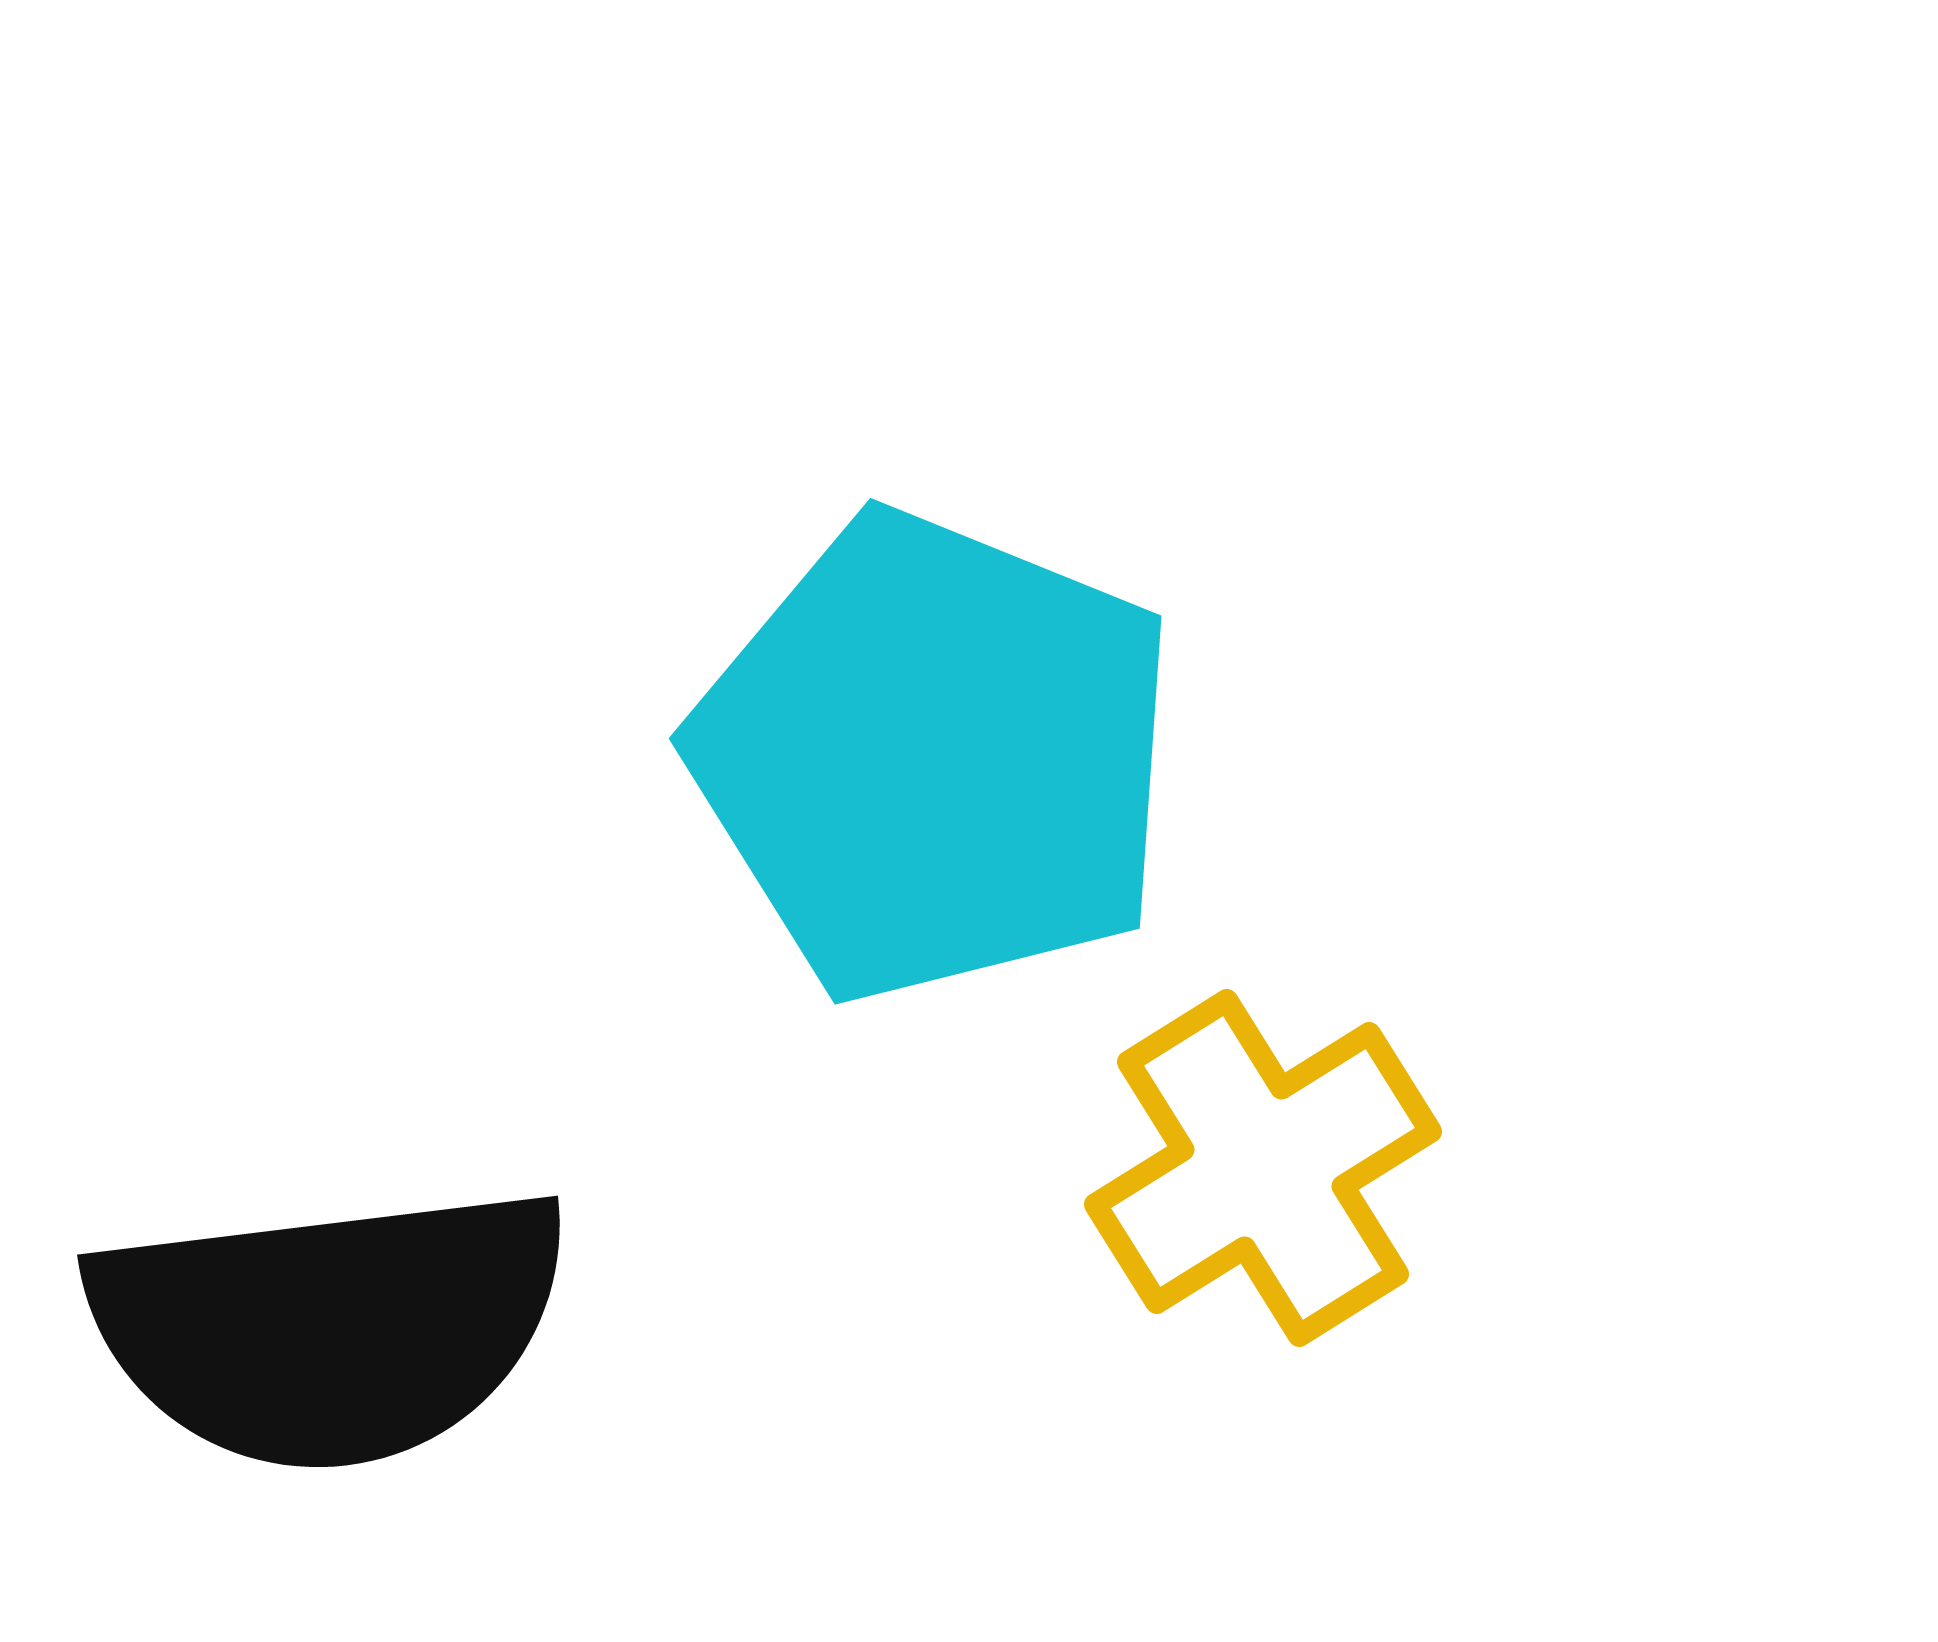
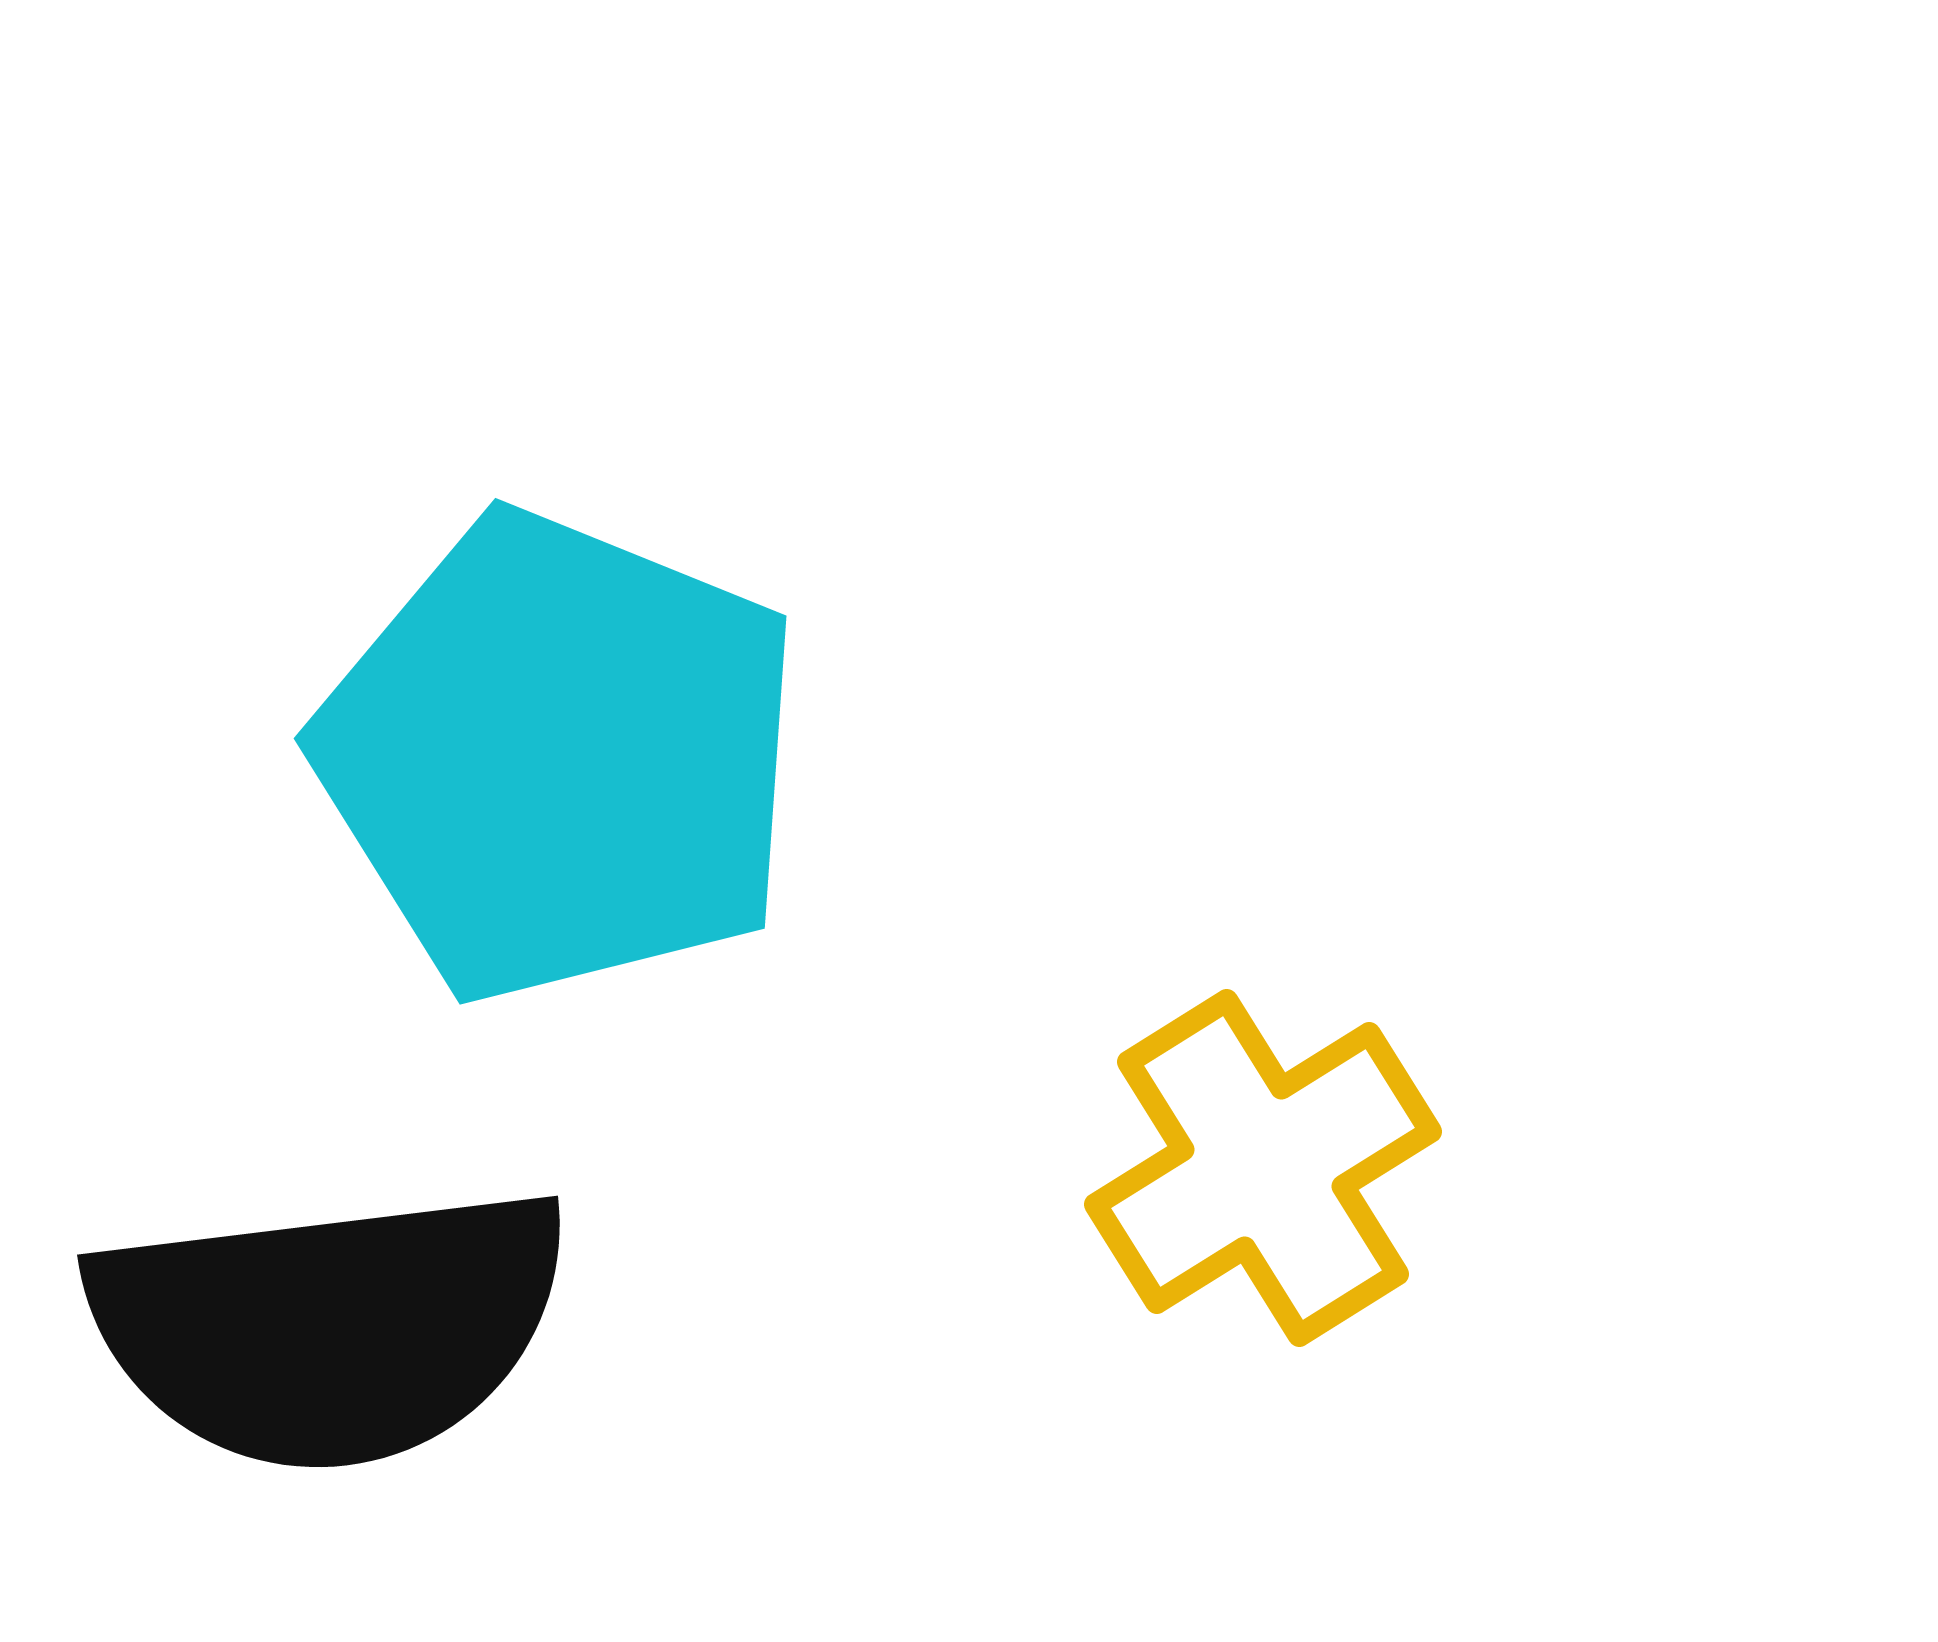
cyan pentagon: moved 375 px left
